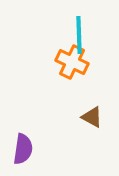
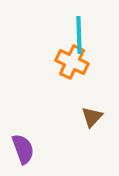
brown triangle: rotated 45 degrees clockwise
purple semicircle: rotated 28 degrees counterclockwise
